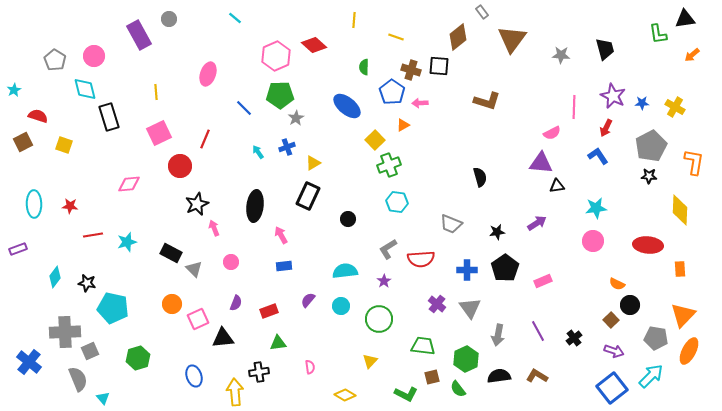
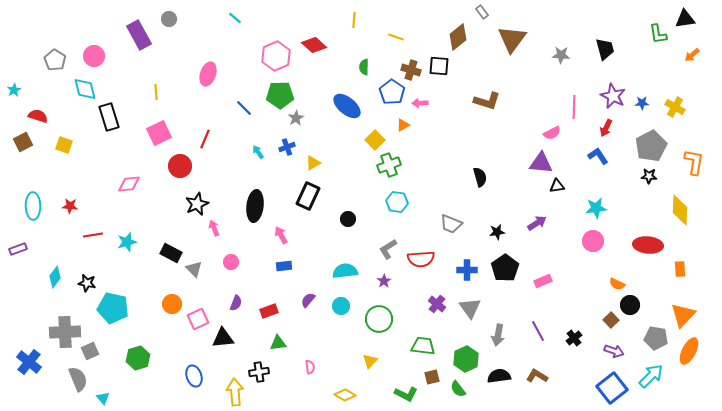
cyan ellipse at (34, 204): moved 1 px left, 2 px down
